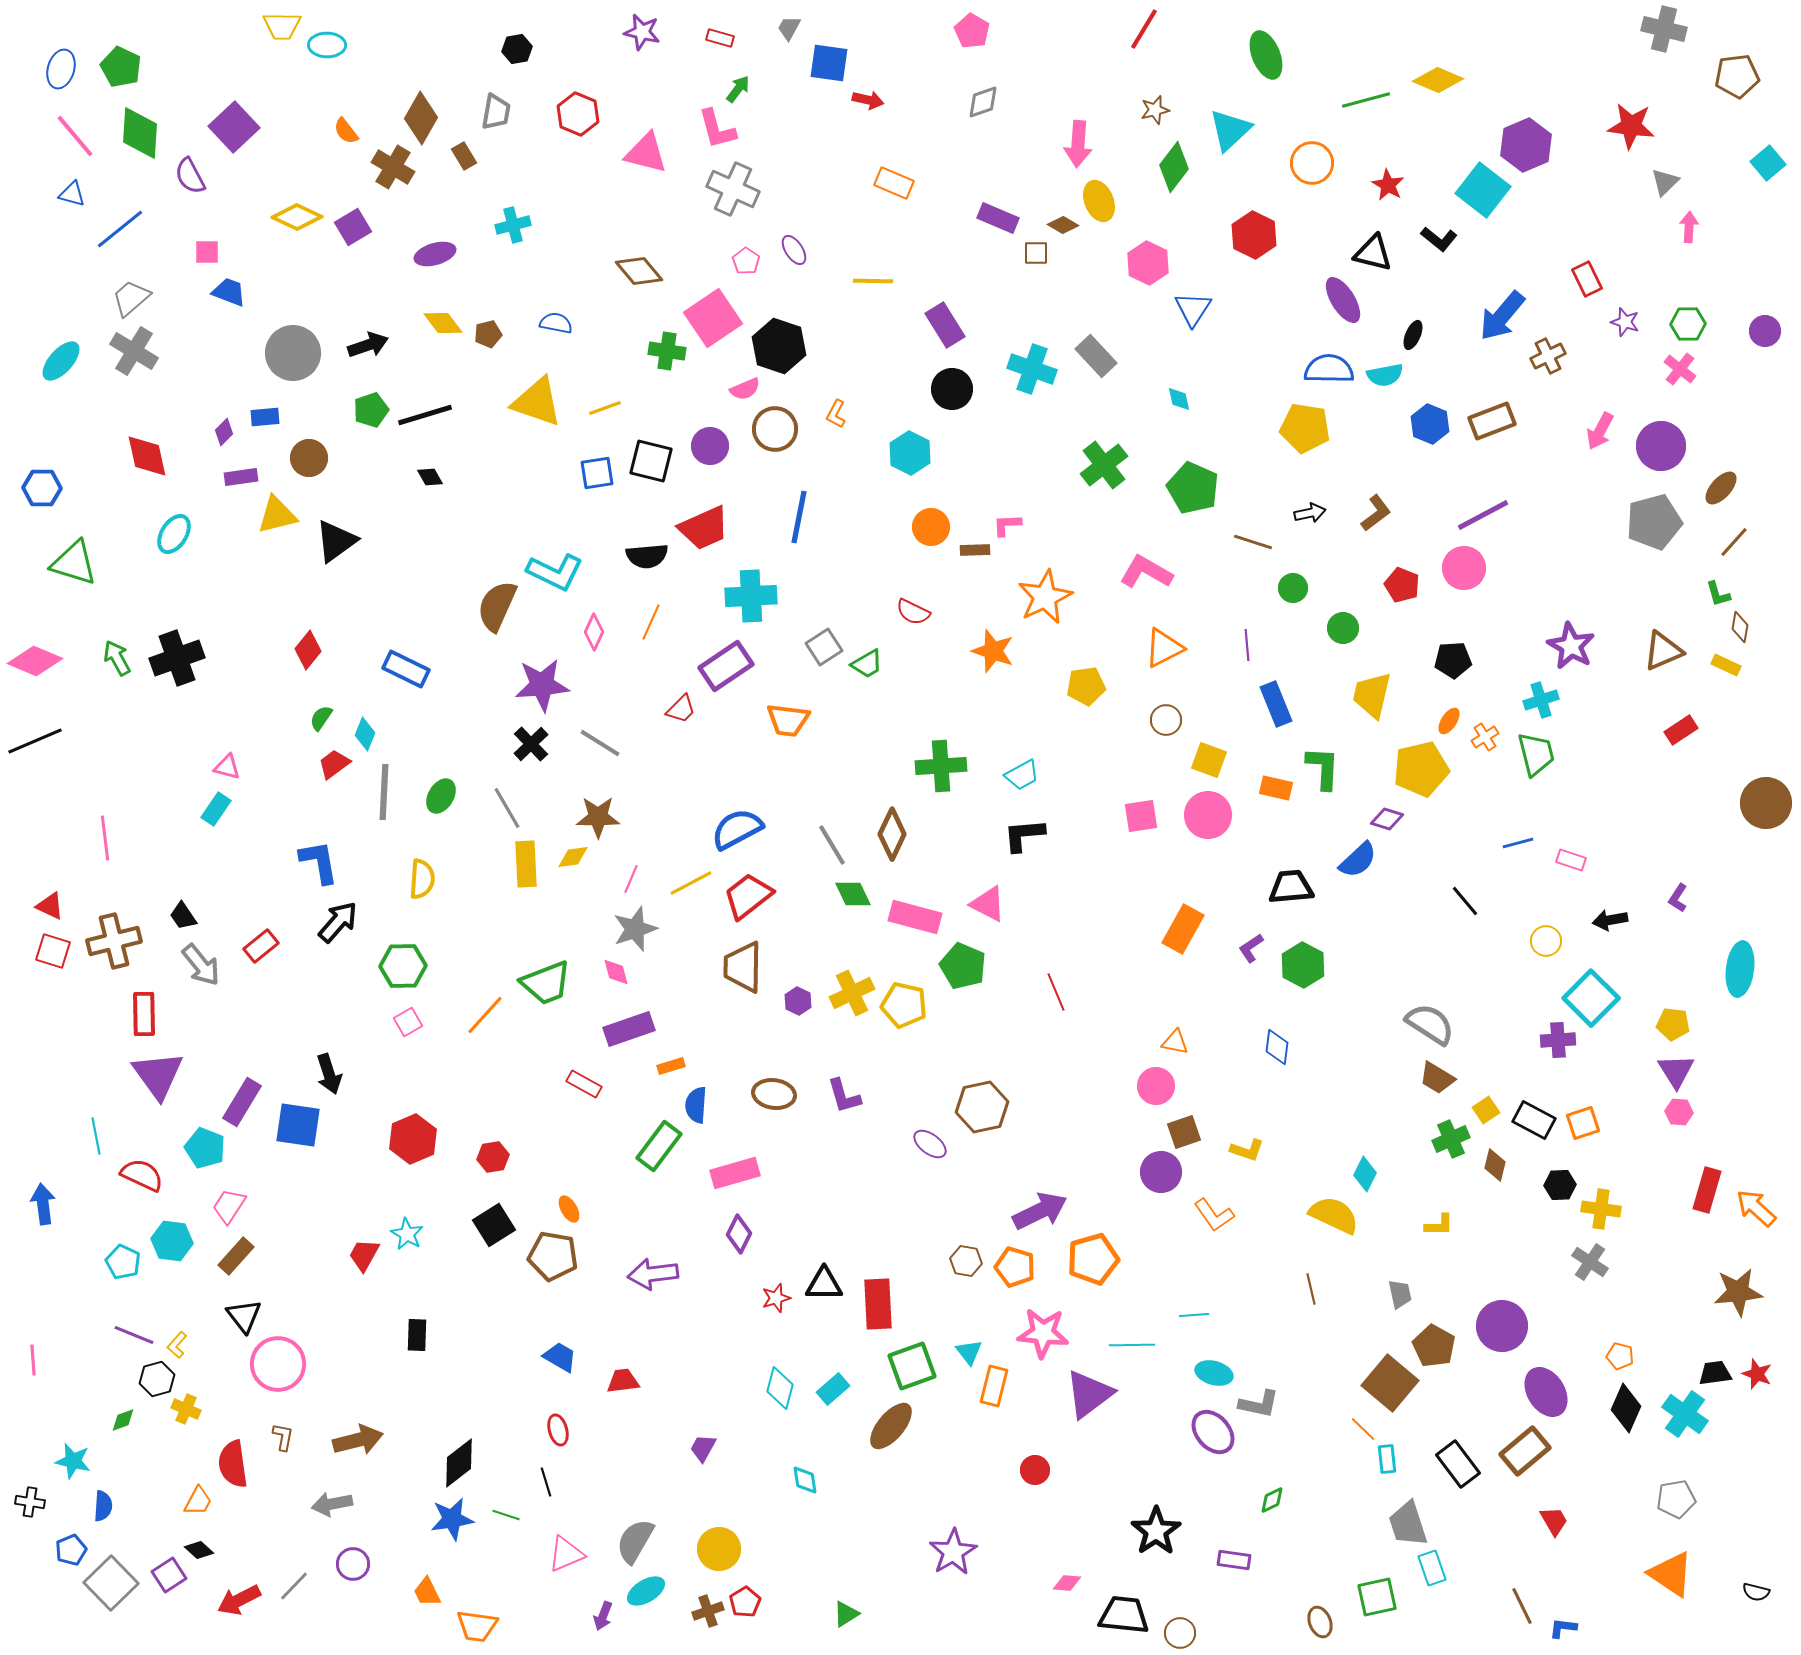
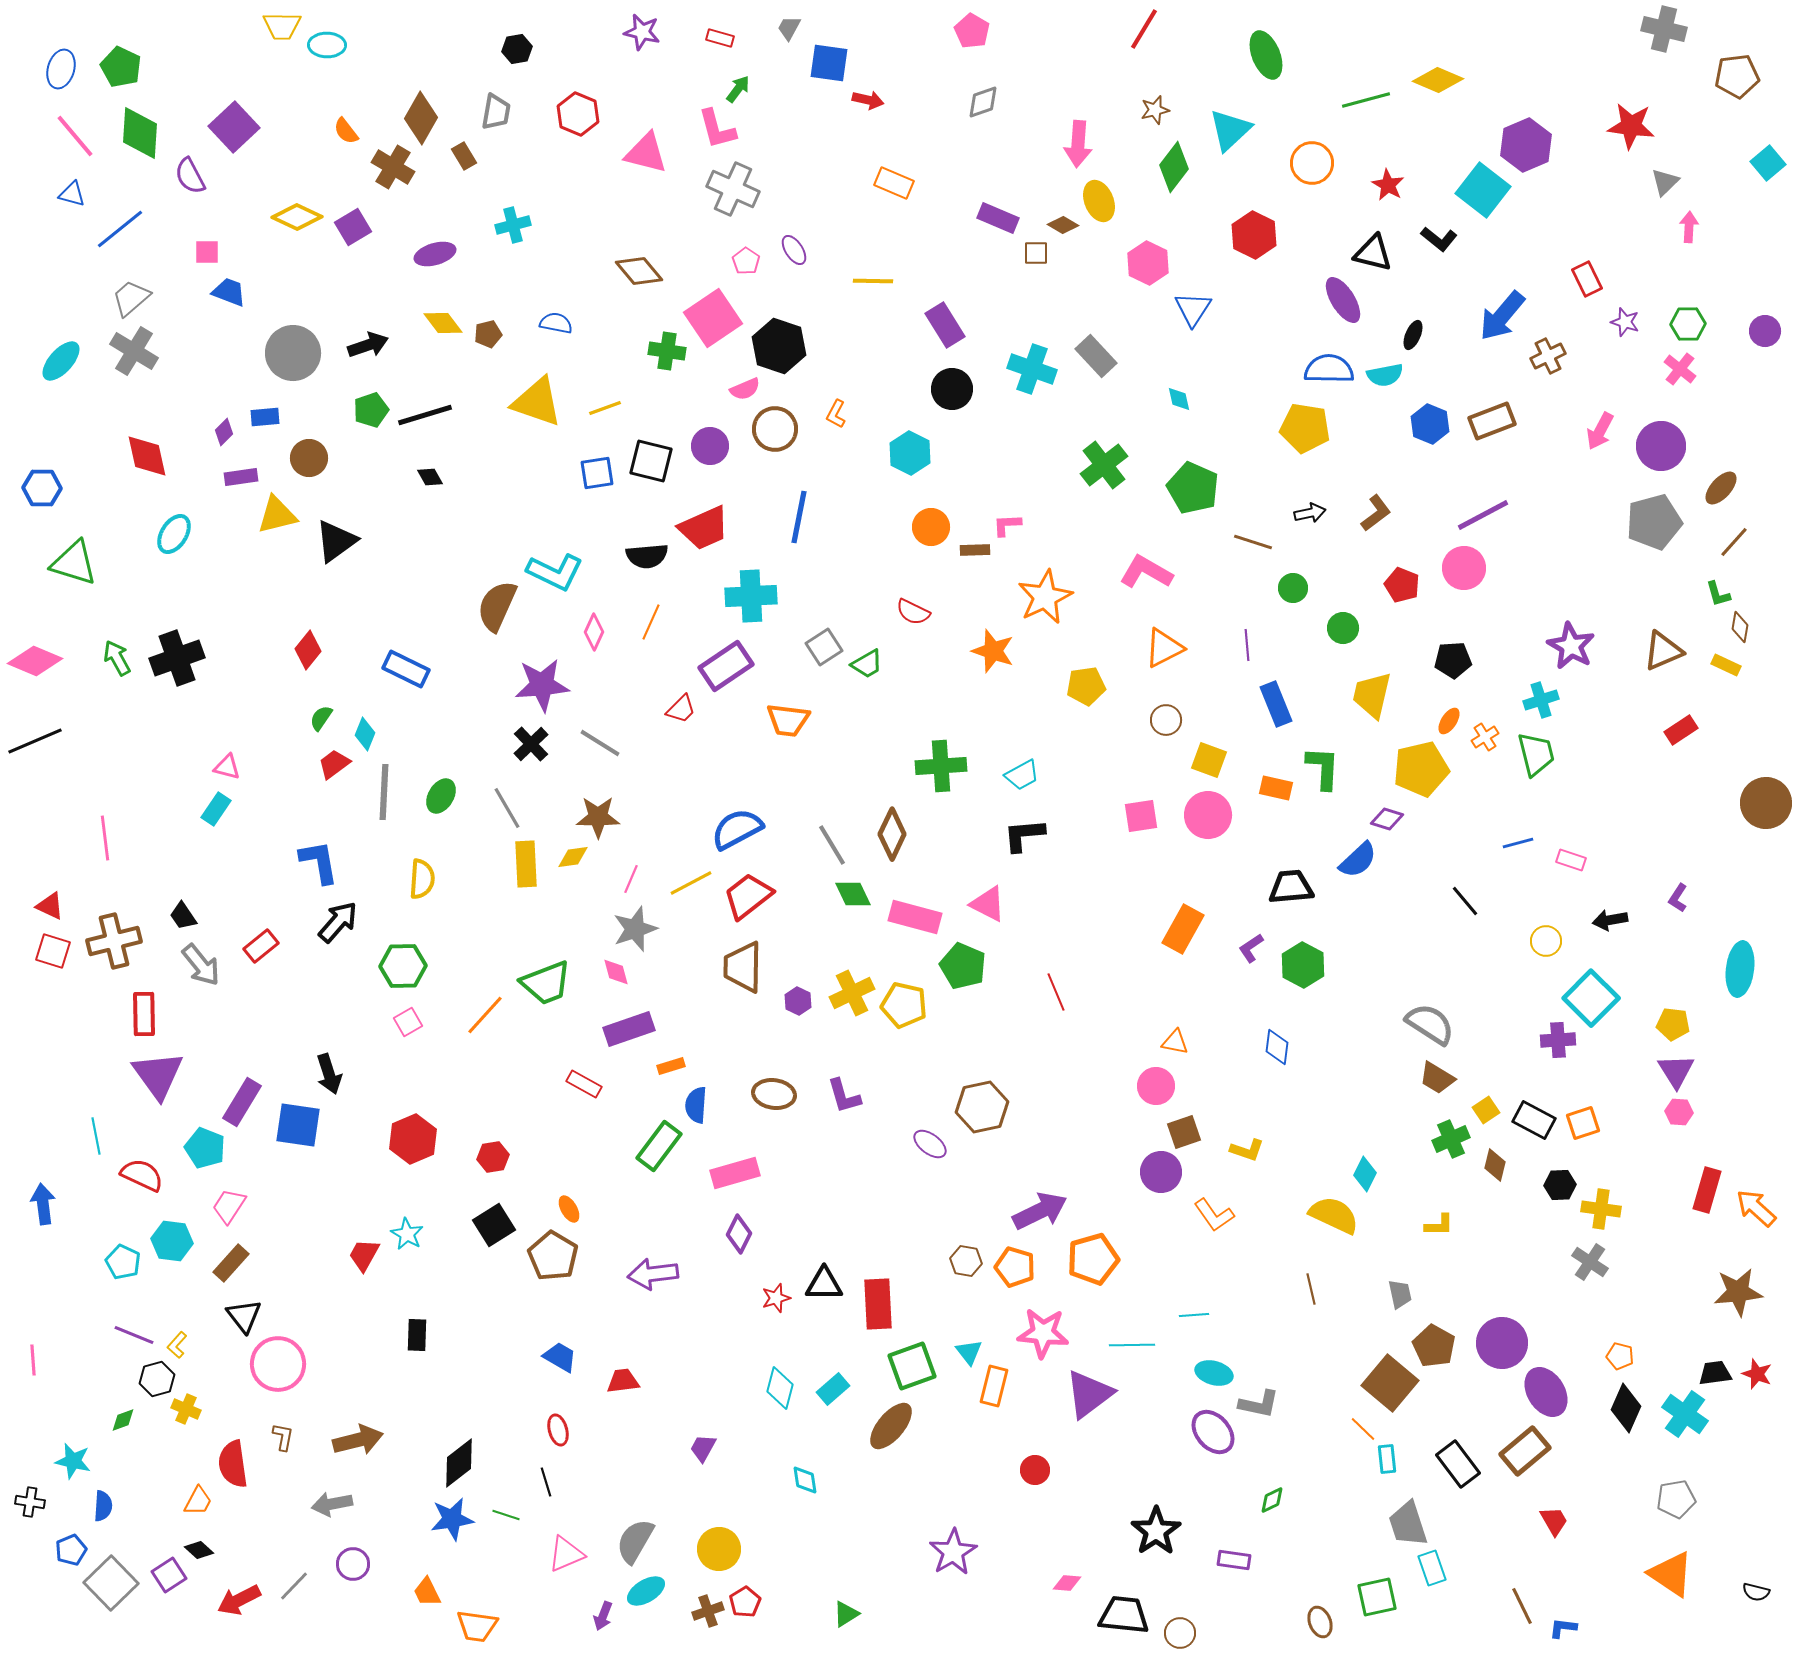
brown rectangle at (236, 1256): moved 5 px left, 7 px down
brown pentagon at (553, 1256): rotated 21 degrees clockwise
purple circle at (1502, 1326): moved 17 px down
